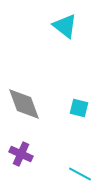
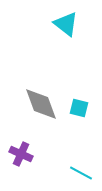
cyan triangle: moved 1 px right, 2 px up
gray diamond: moved 17 px right
cyan line: moved 1 px right, 1 px up
